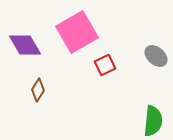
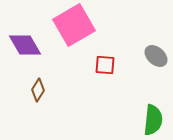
pink square: moved 3 px left, 7 px up
red square: rotated 30 degrees clockwise
green semicircle: moved 1 px up
